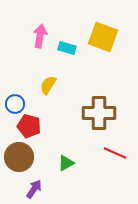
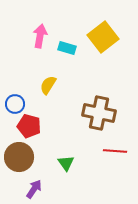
yellow square: rotated 32 degrees clockwise
brown cross: rotated 12 degrees clockwise
red line: moved 2 px up; rotated 20 degrees counterclockwise
green triangle: rotated 36 degrees counterclockwise
